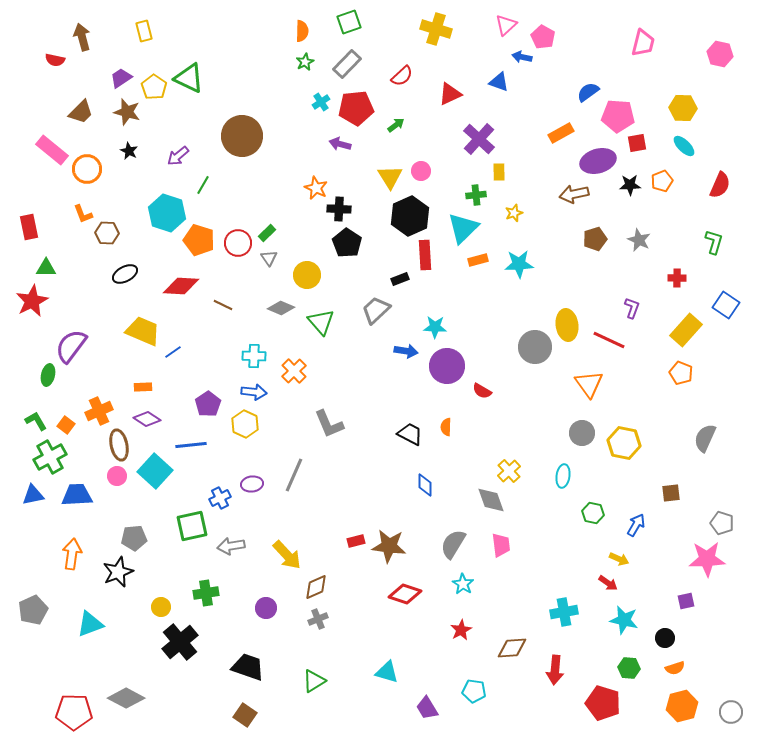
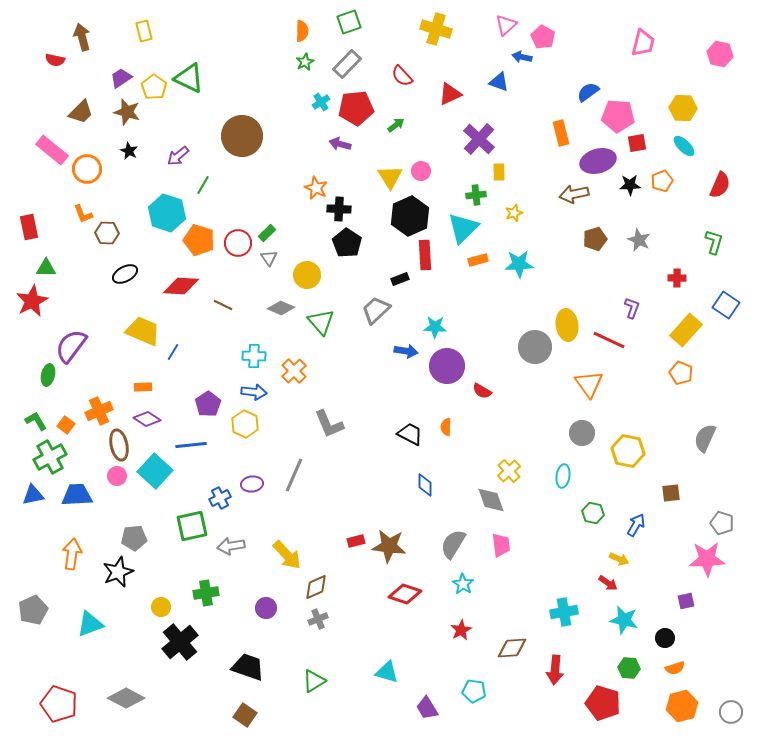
red semicircle at (402, 76): rotated 90 degrees clockwise
orange rectangle at (561, 133): rotated 75 degrees counterclockwise
blue line at (173, 352): rotated 24 degrees counterclockwise
yellow hexagon at (624, 443): moved 4 px right, 8 px down
red pentagon at (74, 712): moved 15 px left, 8 px up; rotated 18 degrees clockwise
